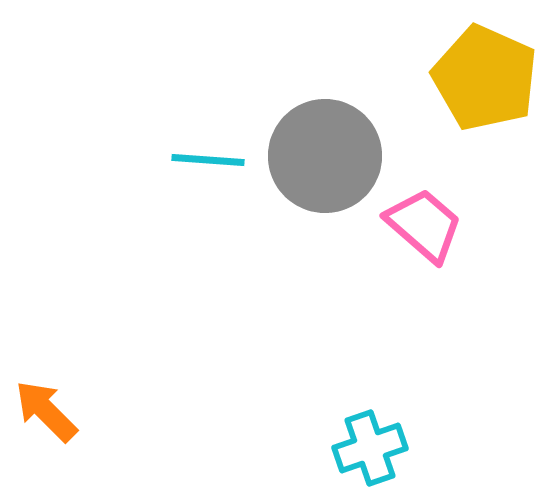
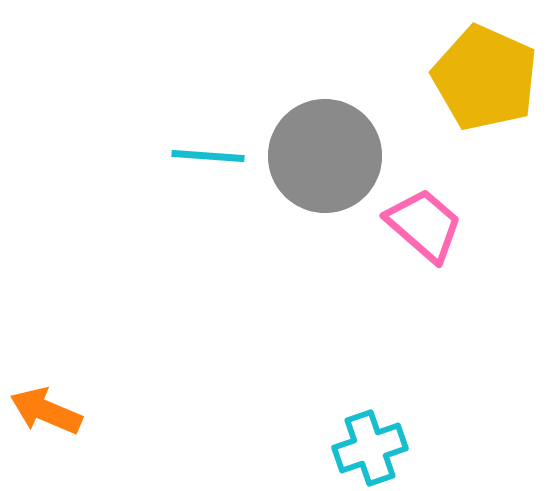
cyan line: moved 4 px up
orange arrow: rotated 22 degrees counterclockwise
